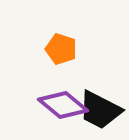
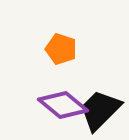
black trapezoid: rotated 108 degrees clockwise
